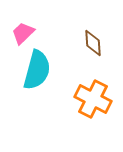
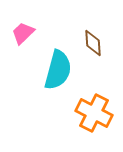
cyan semicircle: moved 21 px right
orange cross: moved 1 px right, 14 px down
